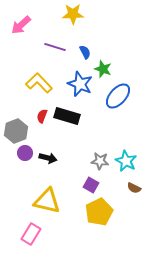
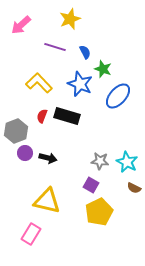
yellow star: moved 3 px left, 5 px down; rotated 20 degrees counterclockwise
cyan star: moved 1 px right, 1 px down
